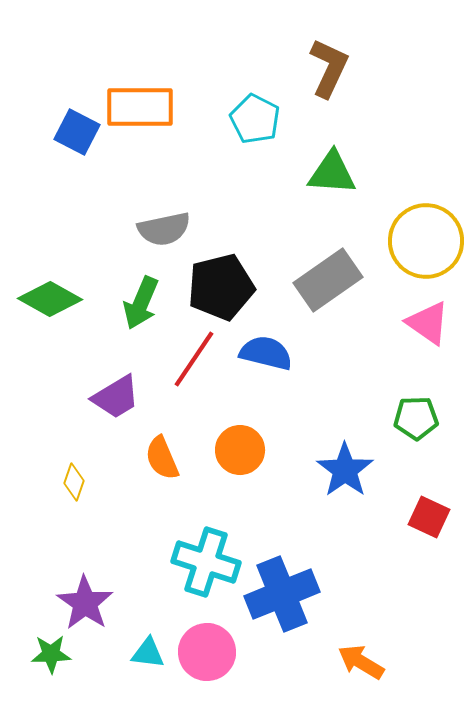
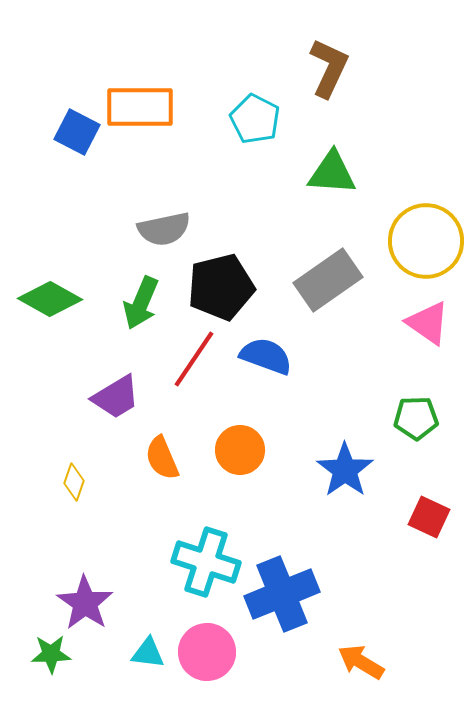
blue semicircle: moved 3 px down; rotated 6 degrees clockwise
